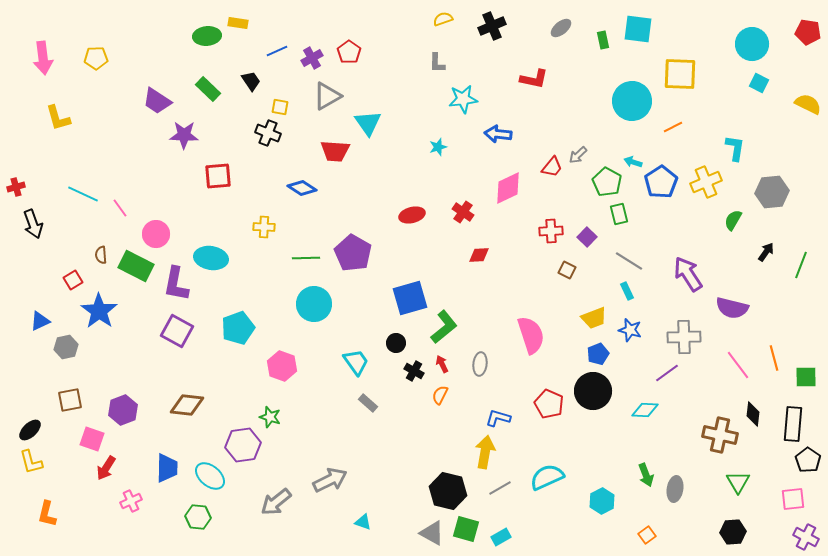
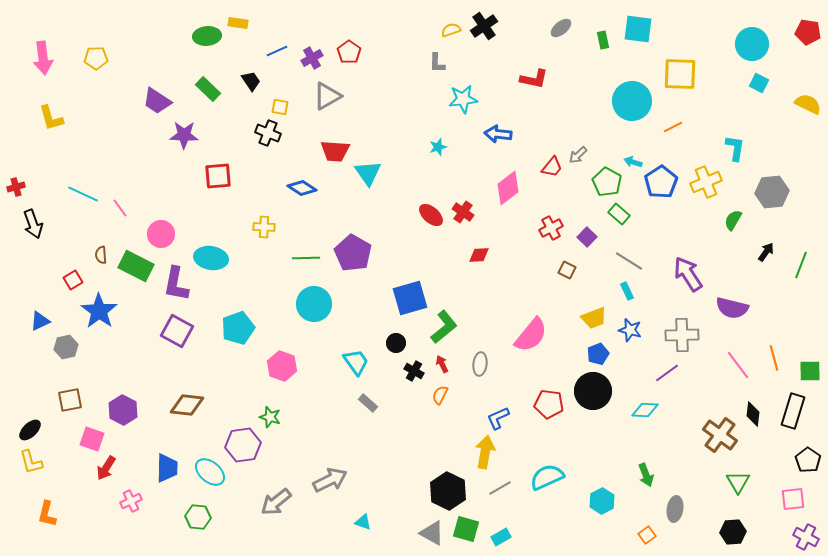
yellow semicircle at (443, 19): moved 8 px right, 11 px down
black cross at (492, 26): moved 8 px left; rotated 12 degrees counterclockwise
yellow L-shape at (58, 118): moved 7 px left
cyan triangle at (368, 123): moved 50 px down
pink diamond at (508, 188): rotated 12 degrees counterclockwise
green rectangle at (619, 214): rotated 35 degrees counterclockwise
red ellipse at (412, 215): moved 19 px right; rotated 55 degrees clockwise
red cross at (551, 231): moved 3 px up; rotated 25 degrees counterclockwise
pink circle at (156, 234): moved 5 px right
pink semicircle at (531, 335): rotated 57 degrees clockwise
gray cross at (684, 337): moved 2 px left, 2 px up
green square at (806, 377): moved 4 px right, 6 px up
red pentagon at (549, 404): rotated 16 degrees counterclockwise
purple hexagon at (123, 410): rotated 12 degrees counterclockwise
blue L-shape at (498, 418): rotated 40 degrees counterclockwise
black rectangle at (793, 424): moved 13 px up; rotated 12 degrees clockwise
brown cross at (720, 435): rotated 24 degrees clockwise
cyan ellipse at (210, 476): moved 4 px up
gray ellipse at (675, 489): moved 20 px down
black hexagon at (448, 491): rotated 12 degrees clockwise
